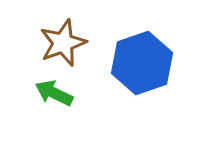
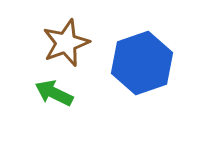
brown star: moved 3 px right
